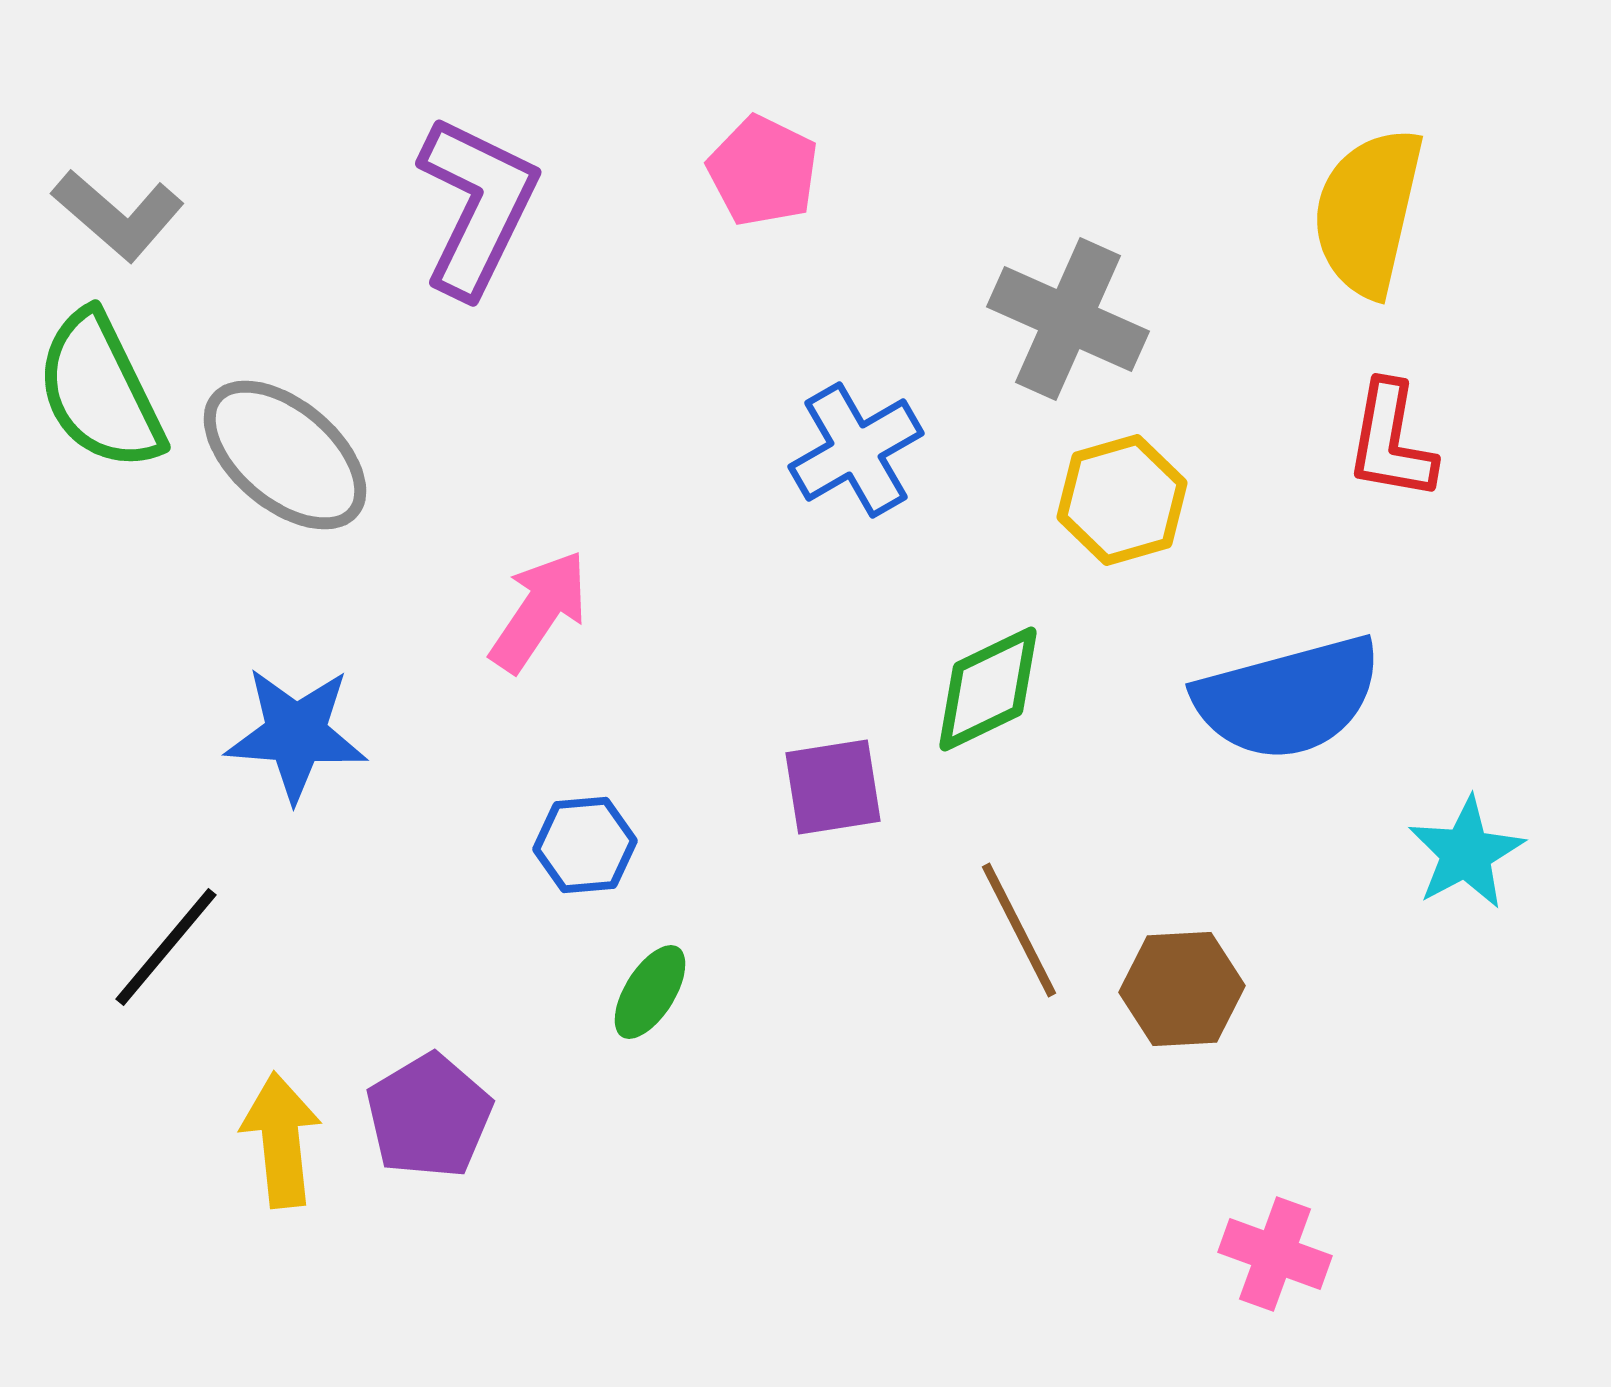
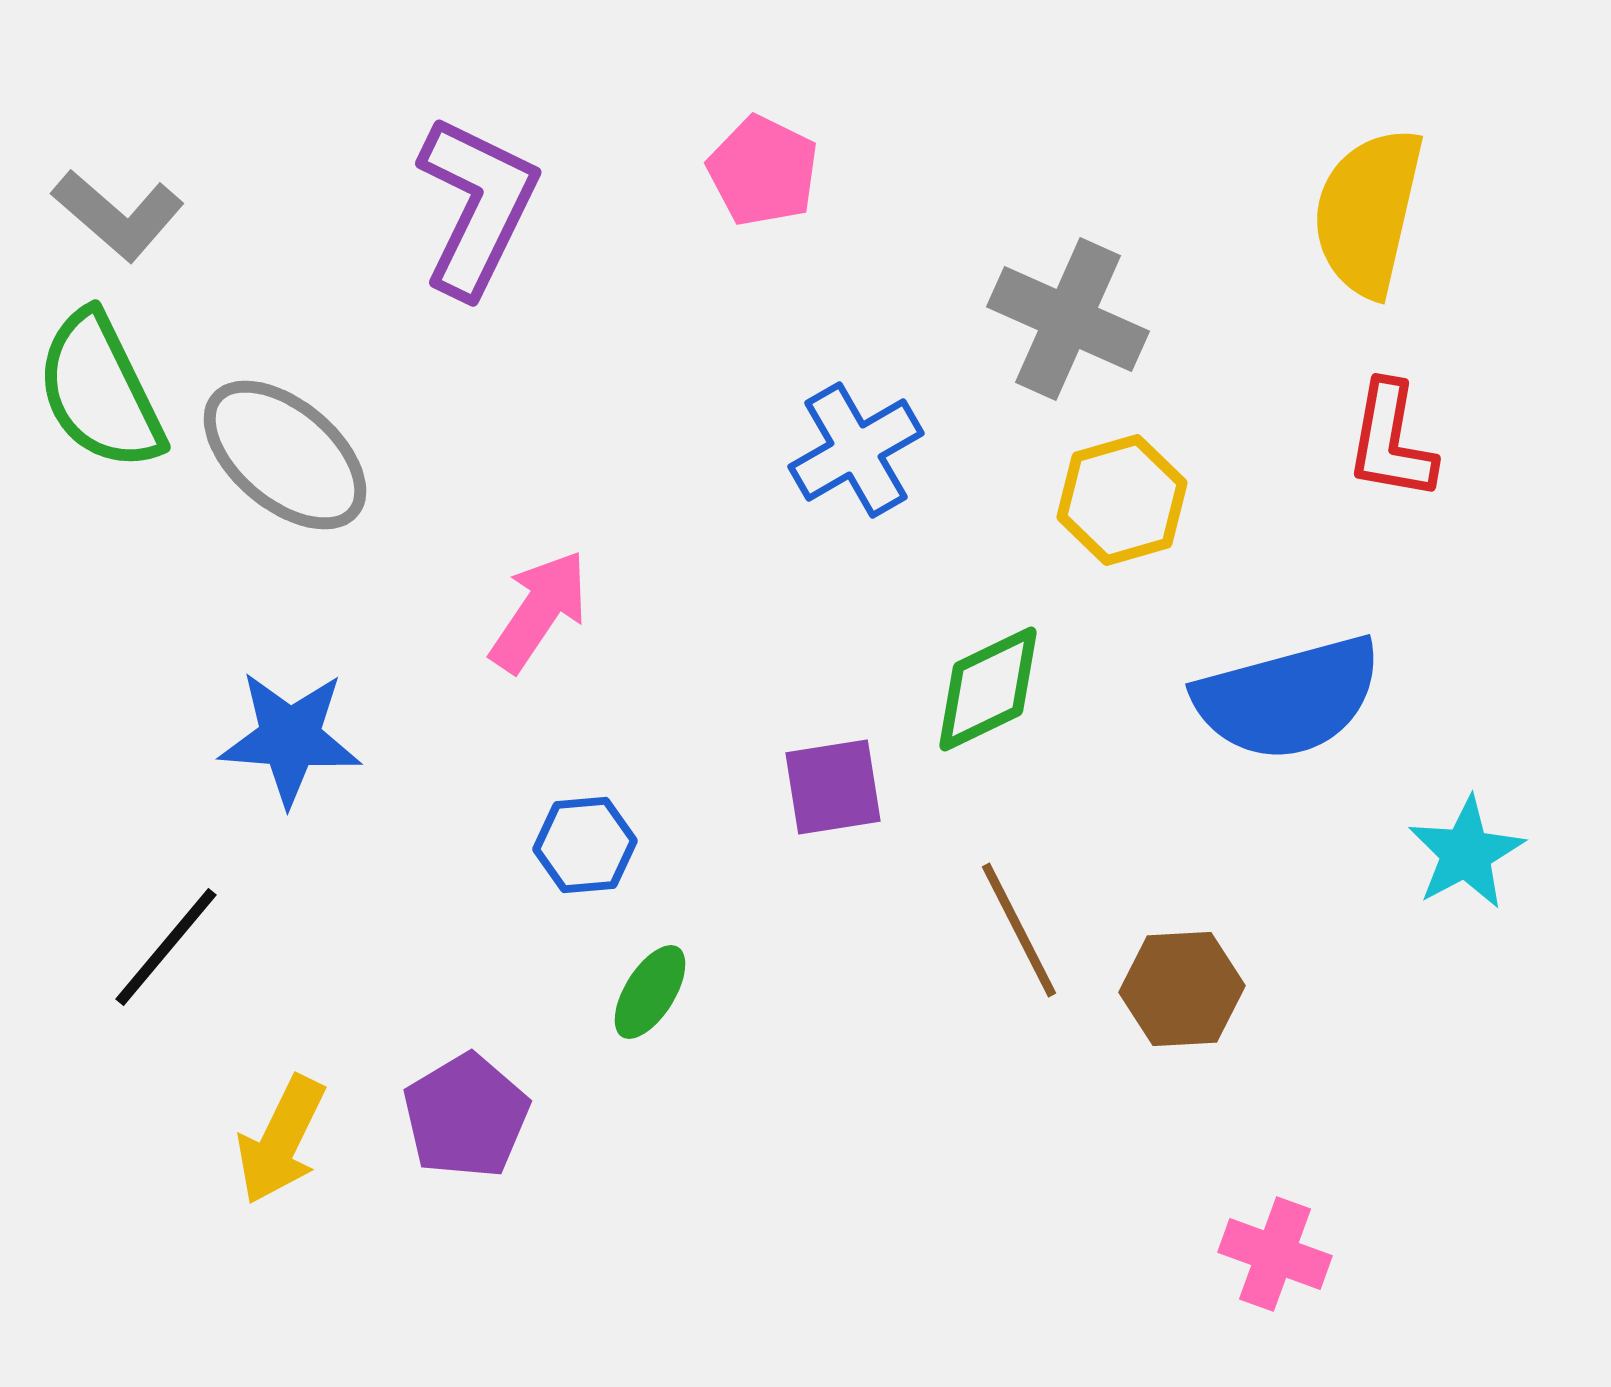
blue star: moved 6 px left, 4 px down
purple pentagon: moved 37 px right
yellow arrow: rotated 148 degrees counterclockwise
